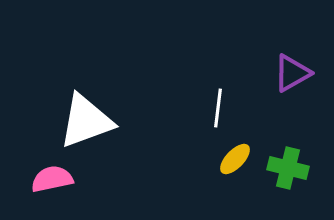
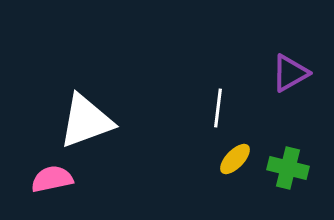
purple triangle: moved 2 px left
